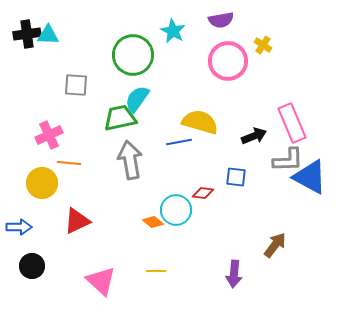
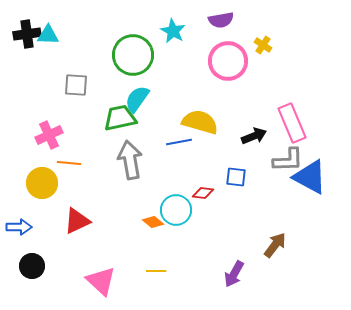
purple arrow: rotated 24 degrees clockwise
